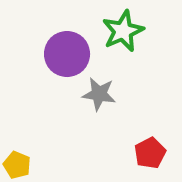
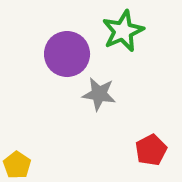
red pentagon: moved 1 px right, 3 px up
yellow pentagon: rotated 12 degrees clockwise
